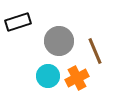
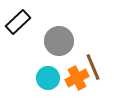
black rectangle: rotated 25 degrees counterclockwise
brown line: moved 2 px left, 16 px down
cyan circle: moved 2 px down
